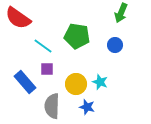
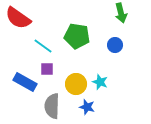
green arrow: rotated 36 degrees counterclockwise
blue rectangle: rotated 20 degrees counterclockwise
